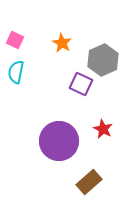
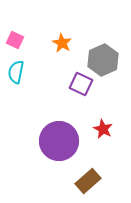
brown rectangle: moved 1 px left, 1 px up
